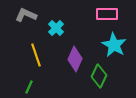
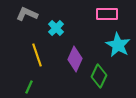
gray L-shape: moved 1 px right, 1 px up
cyan star: moved 4 px right
yellow line: moved 1 px right
